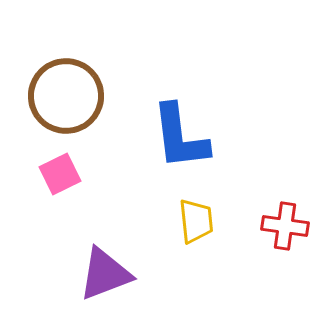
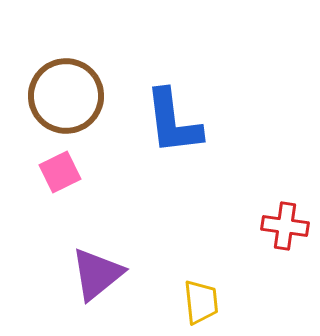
blue L-shape: moved 7 px left, 15 px up
pink square: moved 2 px up
yellow trapezoid: moved 5 px right, 81 px down
purple triangle: moved 8 px left; rotated 18 degrees counterclockwise
